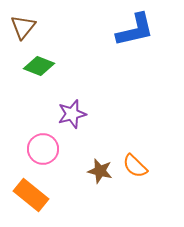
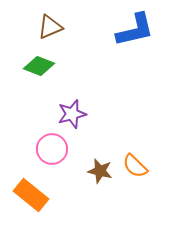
brown triangle: moved 27 px right; rotated 28 degrees clockwise
pink circle: moved 9 px right
